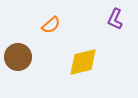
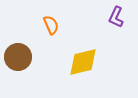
purple L-shape: moved 1 px right, 2 px up
orange semicircle: rotated 72 degrees counterclockwise
